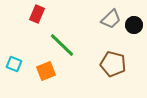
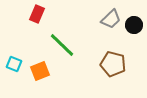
orange square: moved 6 px left
